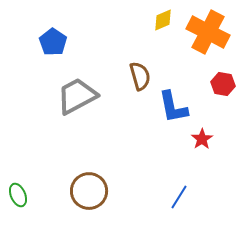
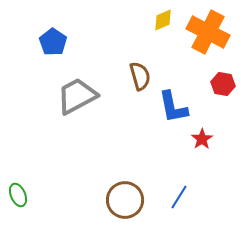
brown circle: moved 36 px right, 9 px down
